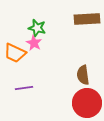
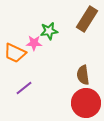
brown rectangle: rotated 55 degrees counterclockwise
green star: moved 12 px right, 3 px down; rotated 24 degrees counterclockwise
pink star: rotated 28 degrees counterclockwise
purple line: rotated 30 degrees counterclockwise
red circle: moved 1 px left
